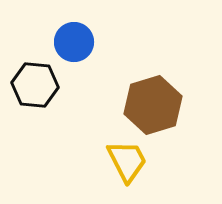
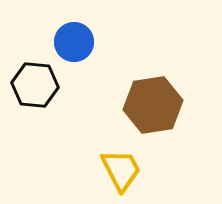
brown hexagon: rotated 8 degrees clockwise
yellow trapezoid: moved 6 px left, 9 px down
